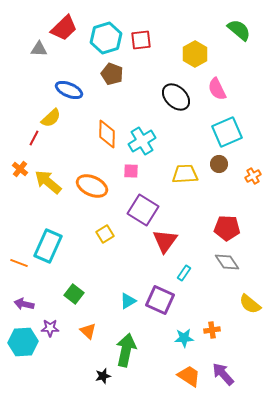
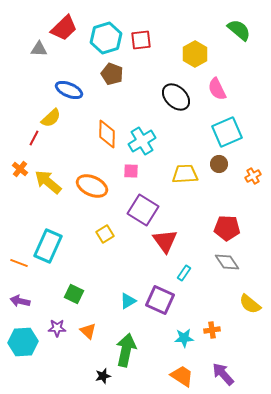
red triangle at (165, 241): rotated 12 degrees counterclockwise
green square at (74, 294): rotated 12 degrees counterclockwise
purple arrow at (24, 304): moved 4 px left, 3 px up
purple star at (50, 328): moved 7 px right
orange trapezoid at (189, 376): moved 7 px left
